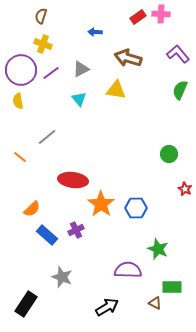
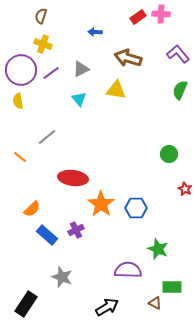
red ellipse: moved 2 px up
